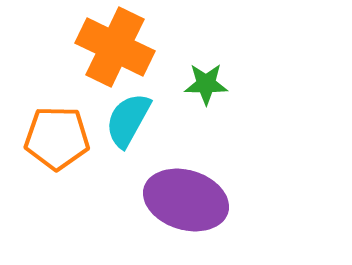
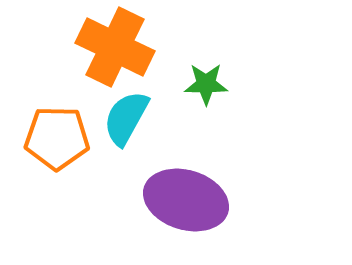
cyan semicircle: moved 2 px left, 2 px up
